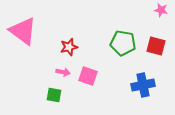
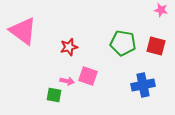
pink arrow: moved 4 px right, 9 px down
